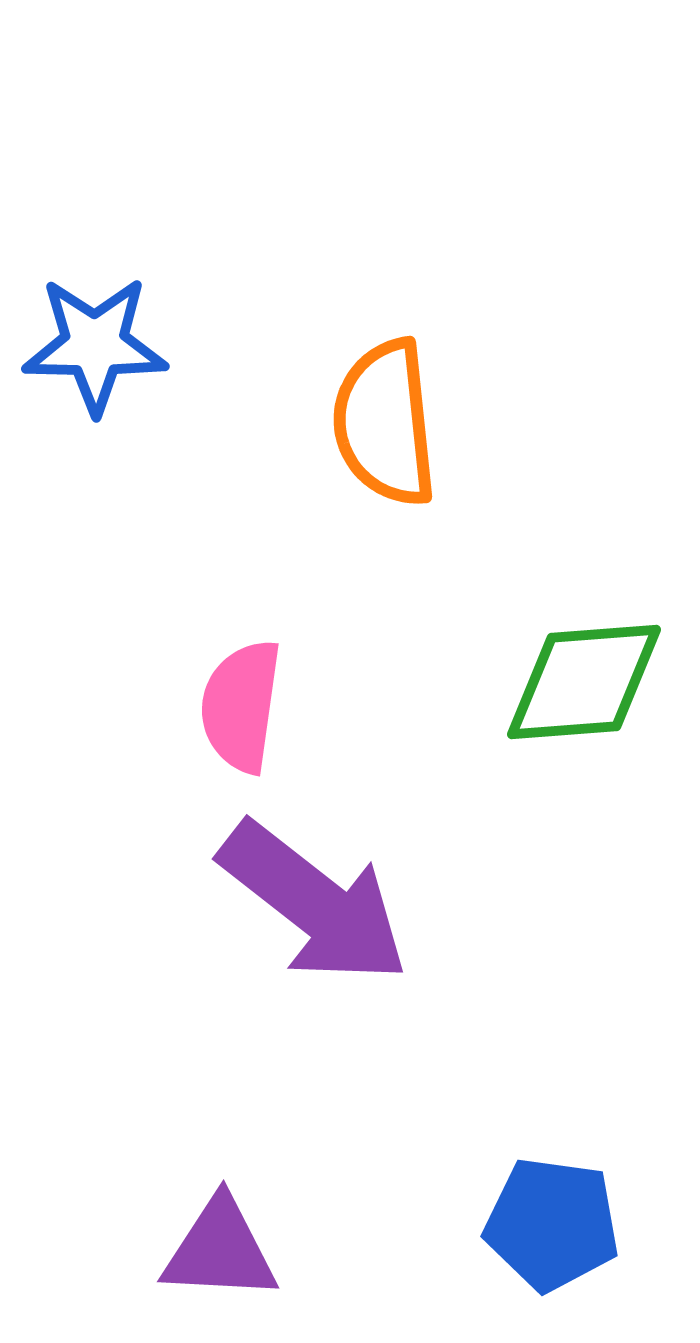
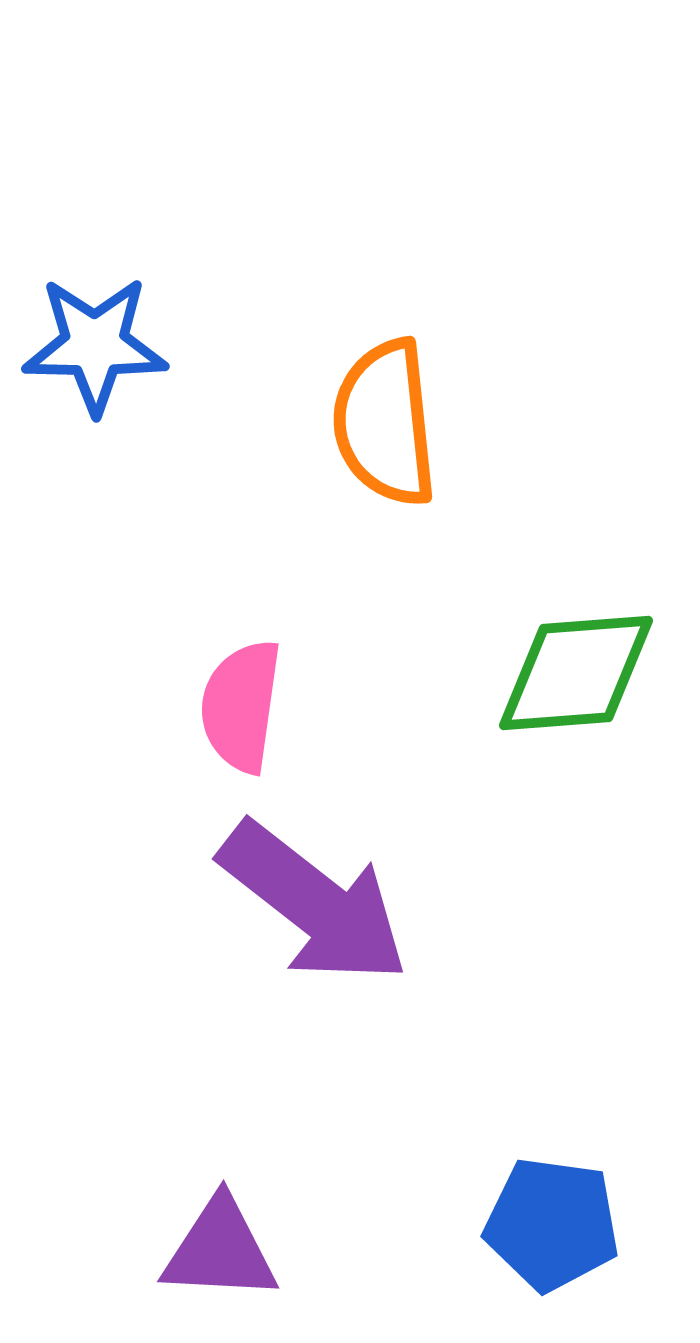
green diamond: moved 8 px left, 9 px up
